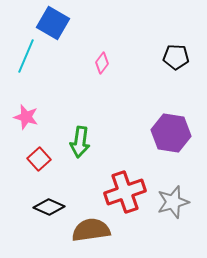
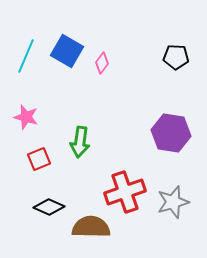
blue square: moved 14 px right, 28 px down
red square: rotated 20 degrees clockwise
brown semicircle: moved 3 px up; rotated 9 degrees clockwise
